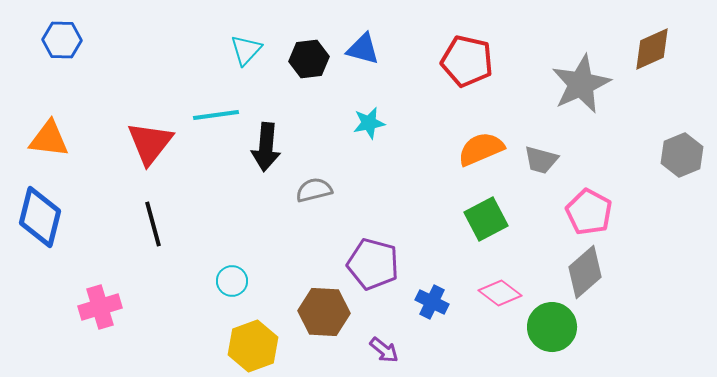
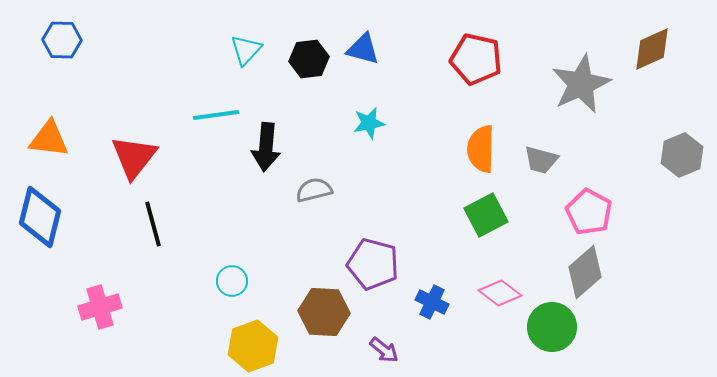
red pentagon: moved 9 px right, 2 px up
red triangle: moved 16 px left, 14 px down
orange semicircle: rotated 66 degrees counterclockwise
green square: moved 4 px up
